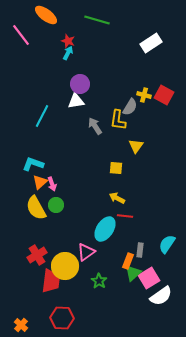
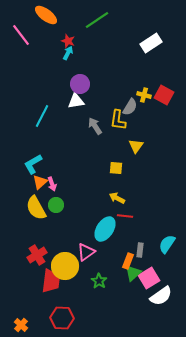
green line: rotated 50 degrees counterclockwise
cyan L-shape: rotated 50 degrees counterclockwise
